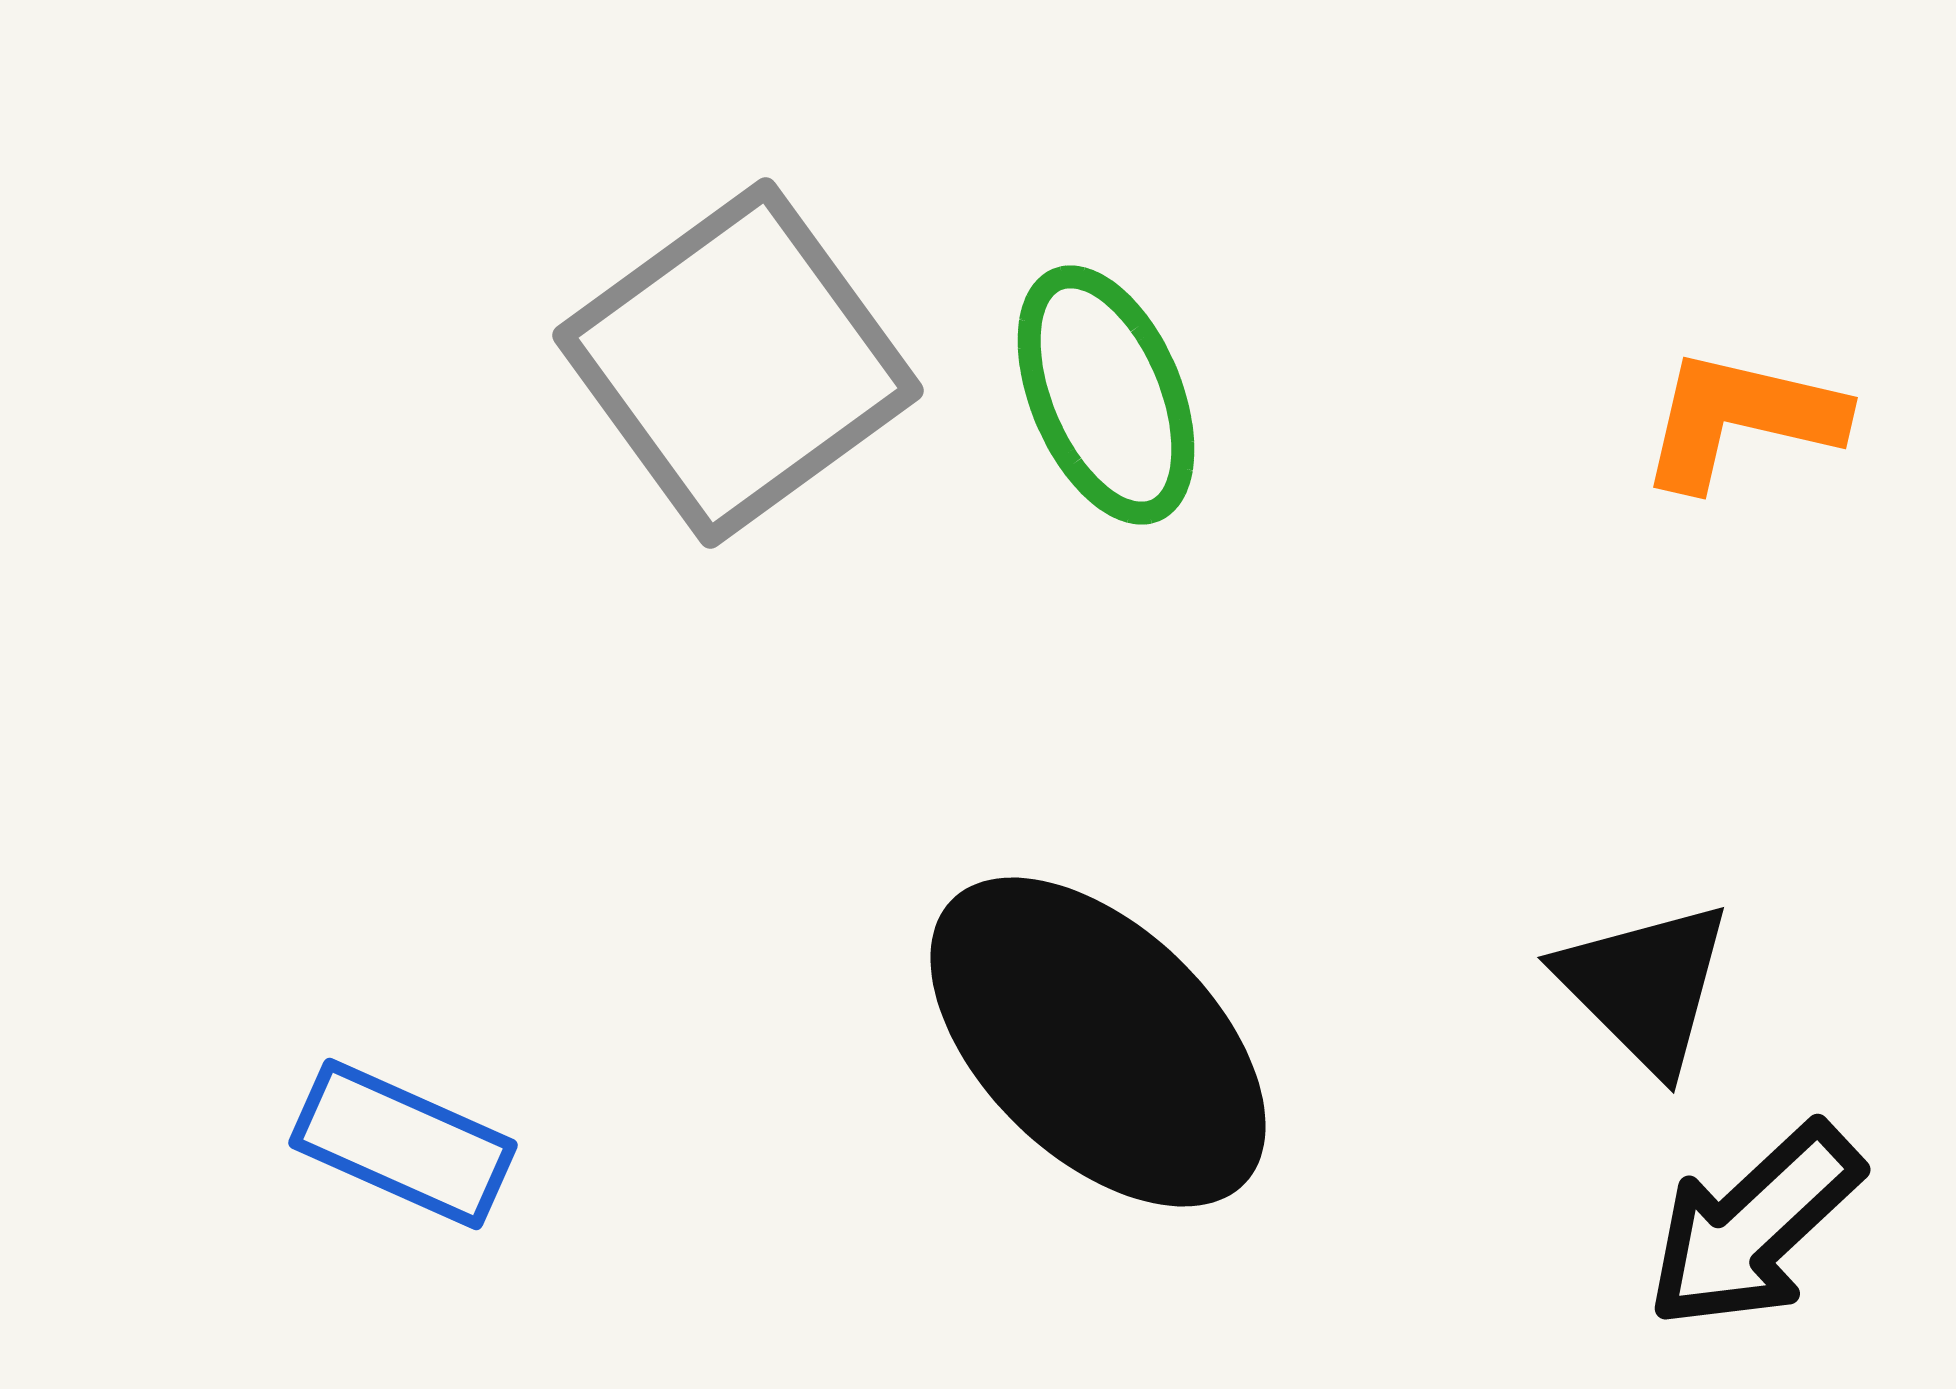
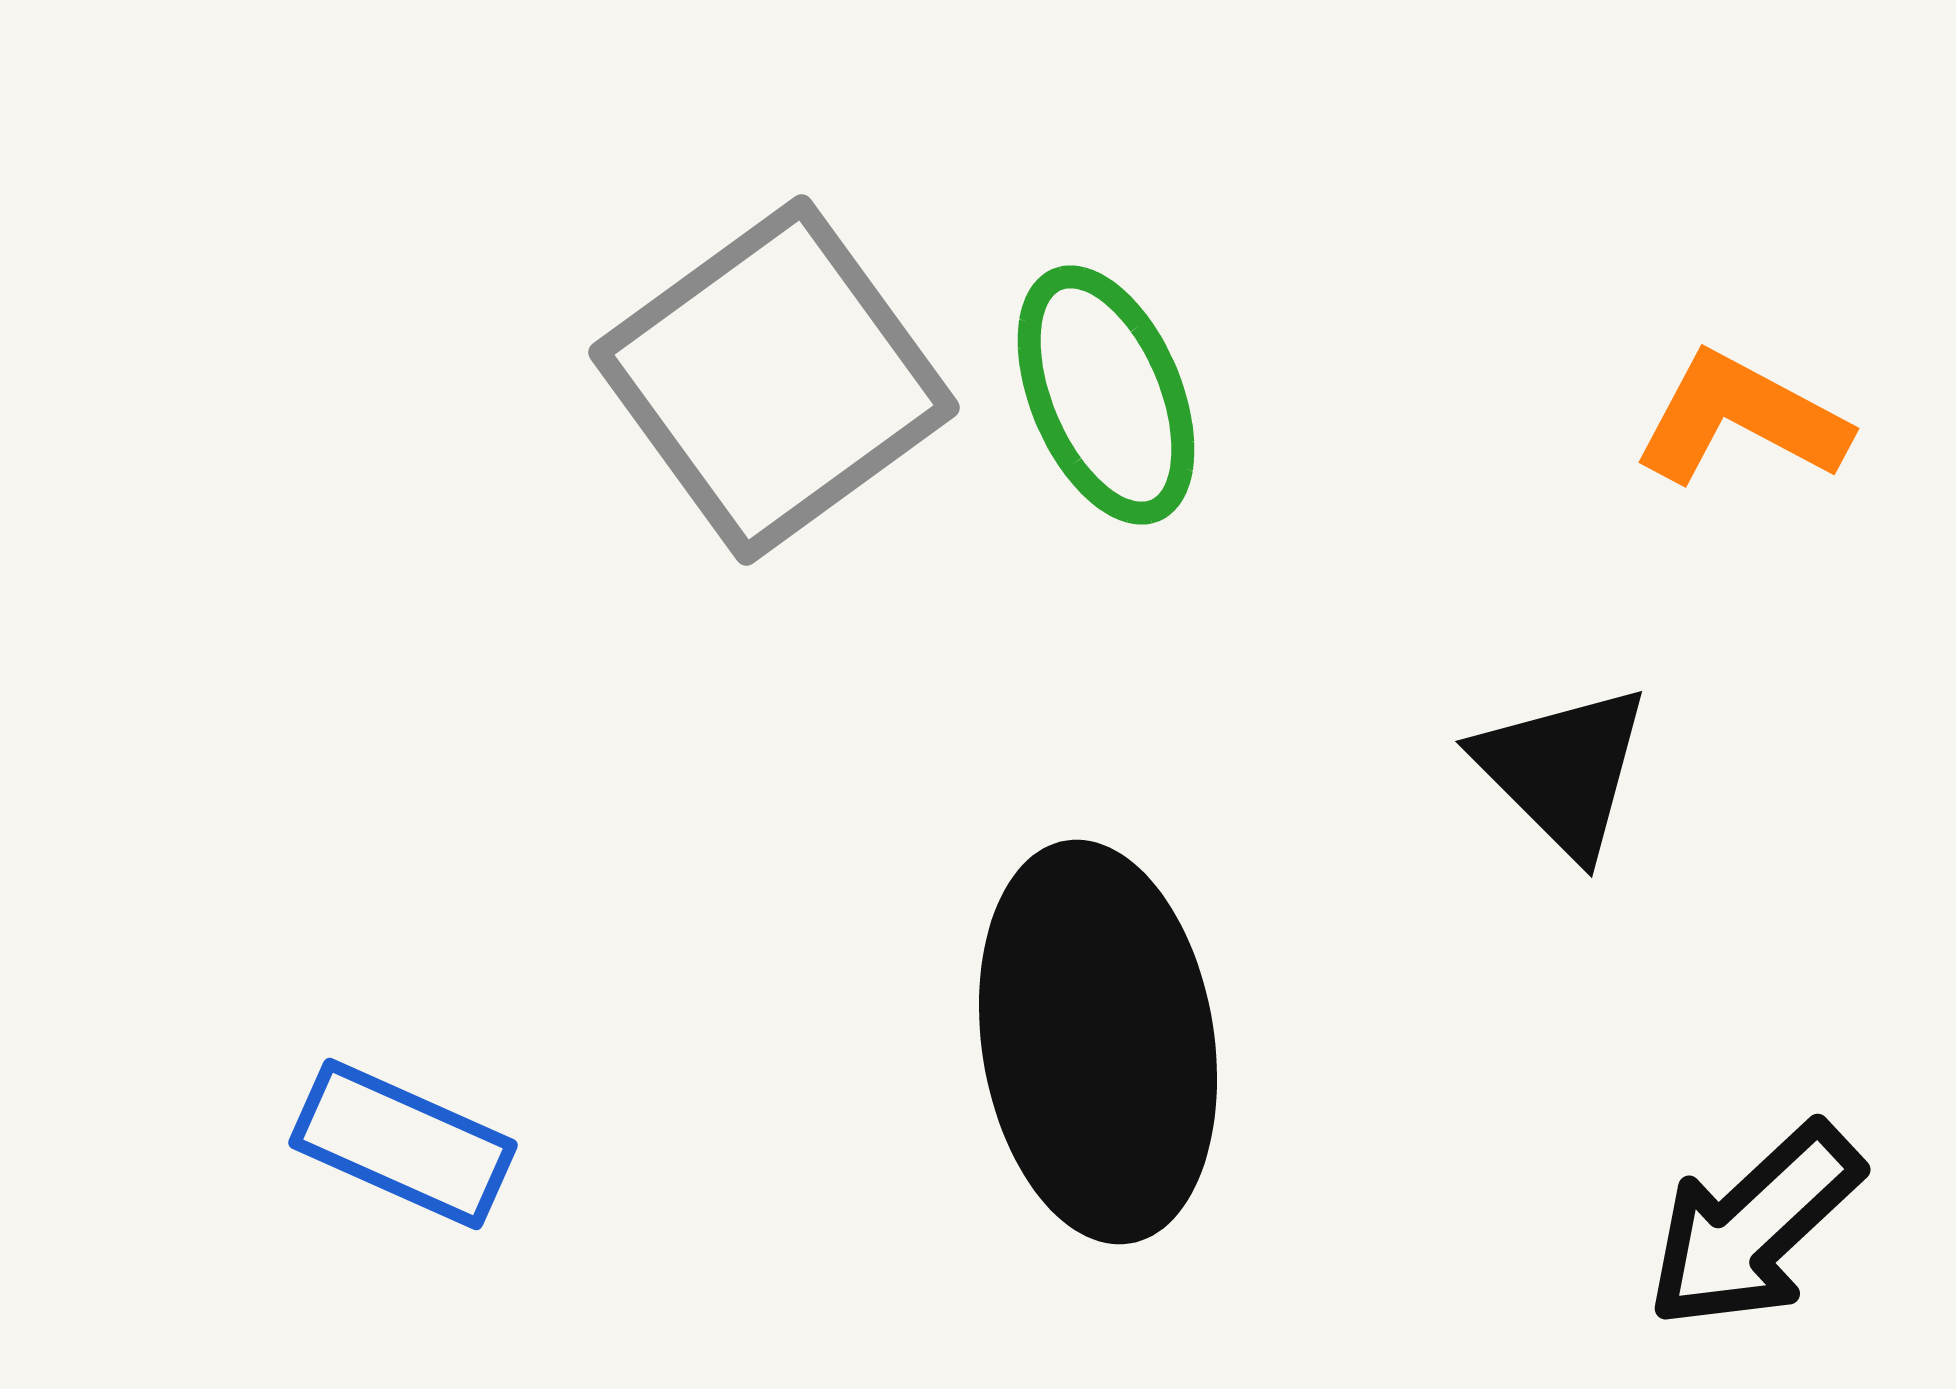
gray square: moved 36 px right, 17 px down
orange L-shape: rotated 15 degrees clockwise
black triangle: moved 82 px left, 216 px up
black ellipse: rotated 37 degrees clockwise
